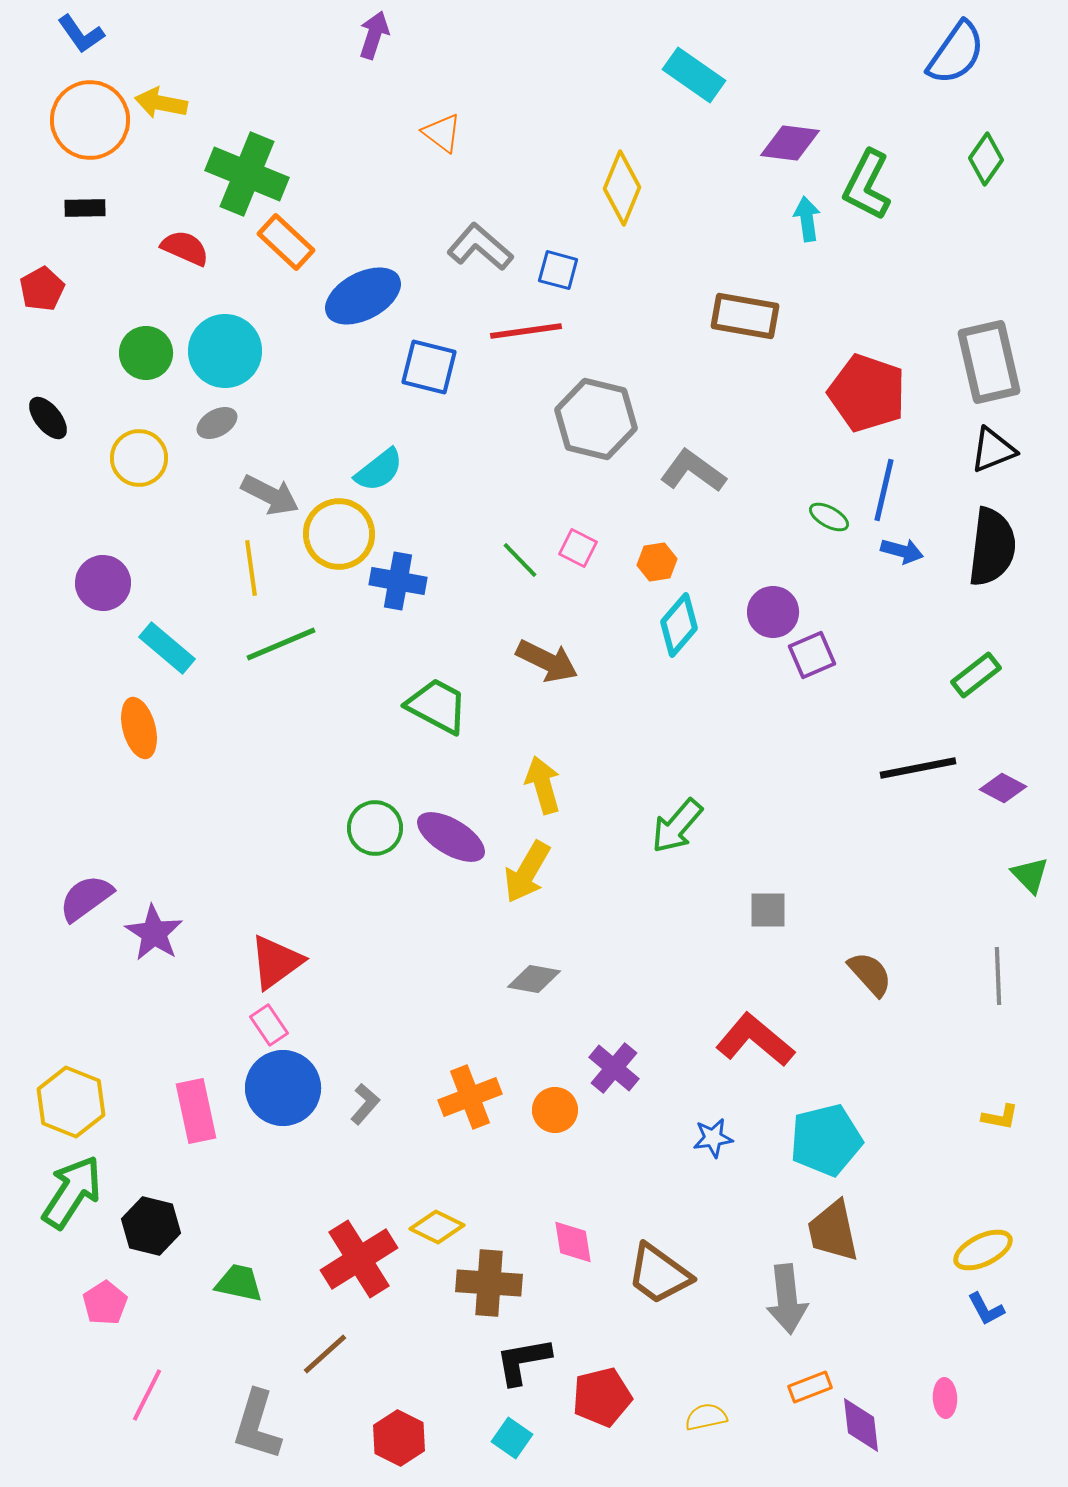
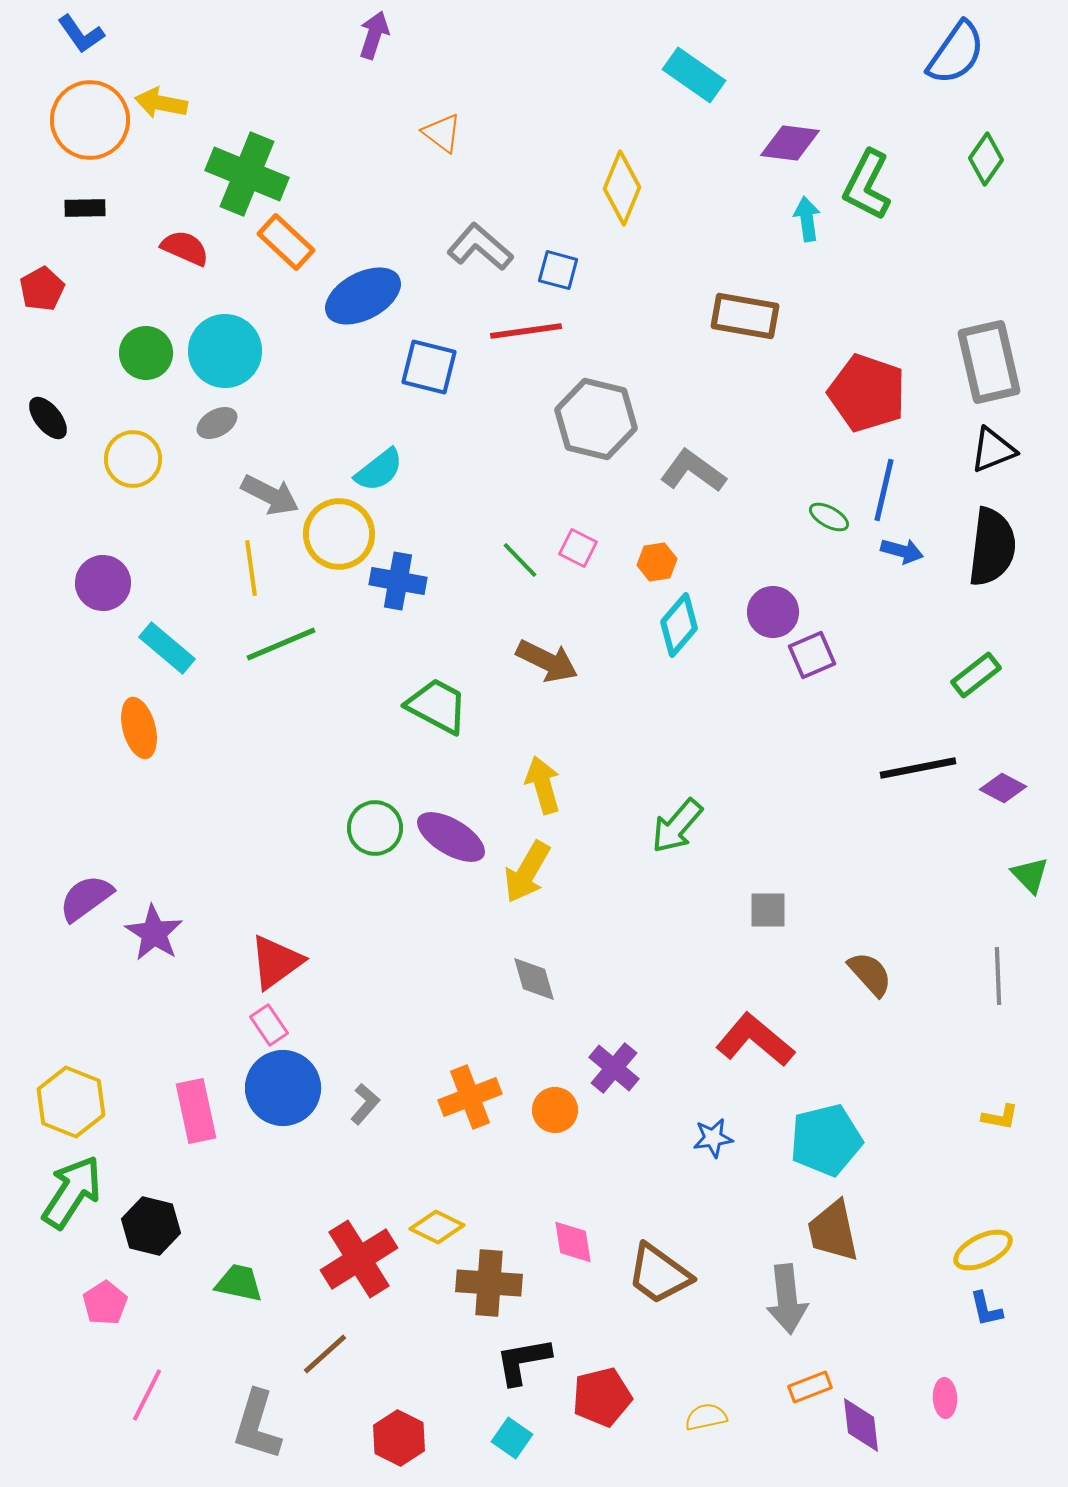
yellow circle at (139, 458): moved 6 px left, 1 px down
gray diamond at (534, 979): rotated 64 degrees clockwise
blue L-shape at (986, 1309): rotated 15 degrees clockwise
